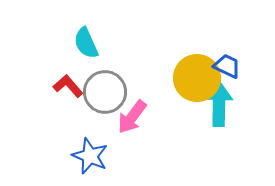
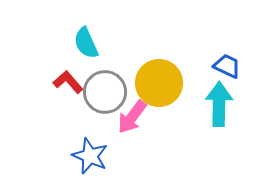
yellow circle: moved 38 px left, 5 px down
red L-shape: moved 4 px up
